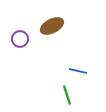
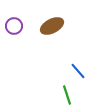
purple circle: moved 6 px left, 13 px up
blue line: rotated 36 degrees clockwise
